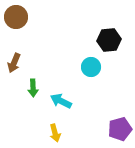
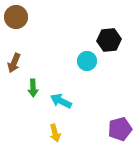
cyan circle: moved 4 px left, 6 px up
